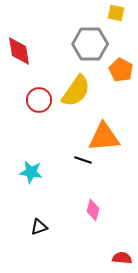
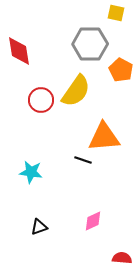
red circle: moved 2 px right
pink diamond: moved 11 px down; rotated 50 degrees clockwise
